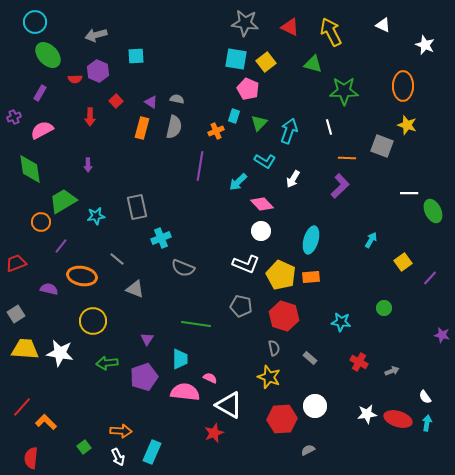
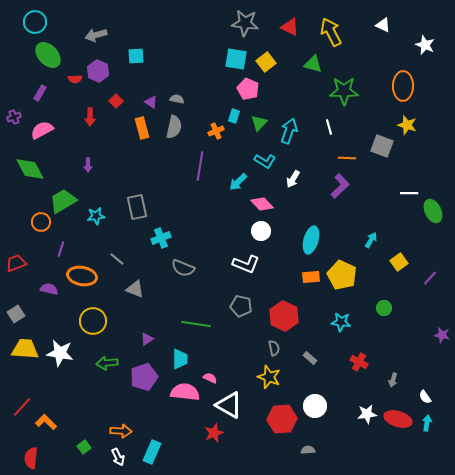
orange rectangle at (142, 128): rotated 30 degrees counterclockwise
green diamond at (30, 169): rotated 20 degrees counterclockwise
purple line at (61, 246): moved 3 px down; rotated 21 degrees counterclockwise
yellow square at (403, 262): moved 4 px left
yellow pentagon at (281, 275): moved 61 px right
red hexagon at (284, 316): rotated 8 degrees clockwise
purple triangle at (147, 339): rotated 24 degrees clockwise
gray arrow at (392, 371): moved 1 px right, 9 px down; rotated 128 degrees clockwise
gray semicircle at (308, 450): rotated 24 degrees clockwise
